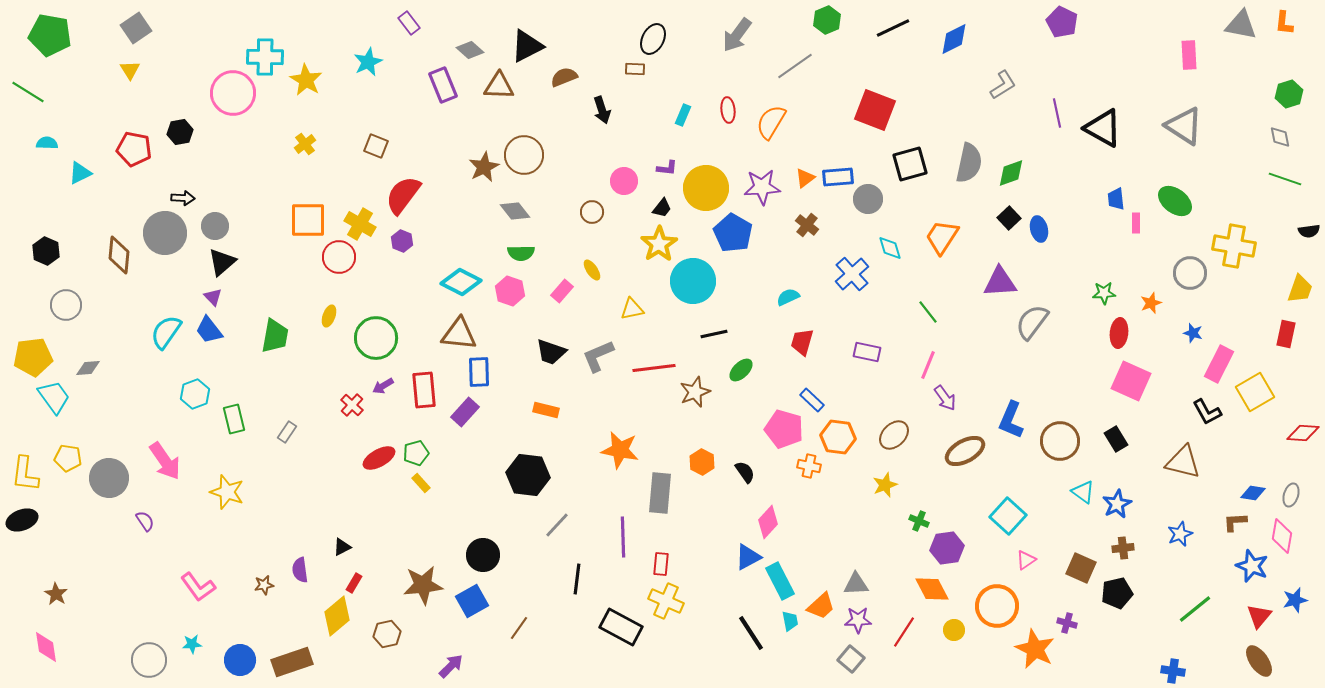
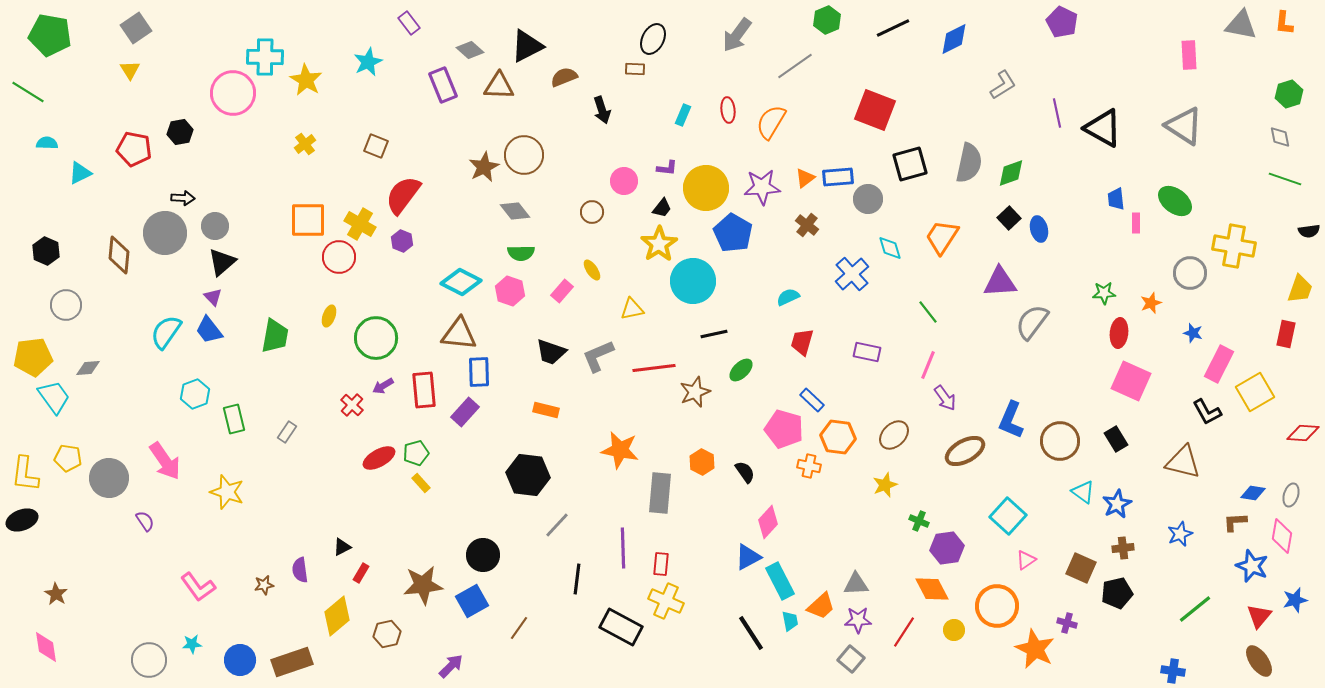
purple line at (623, 537): moved 11 px down
red rectangle at (354, 583): moved 7 px right, 10 px up
